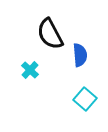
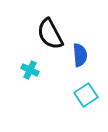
cyan cross: rotated 18 degrees counterclockwise
cyan square: moved 1 px right, 4 px up; rotated 15 degrees clockwise
